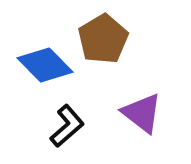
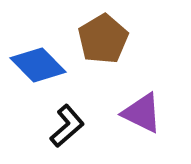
blue diamond: moved 7 px left
purple triangle: rotated 12 degrees counterclockwise
